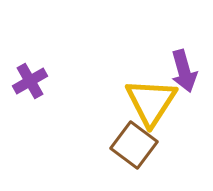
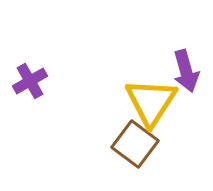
purple arrow: moved 2 px right
brown square: moved 1 px right, 1 px up
